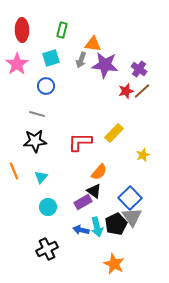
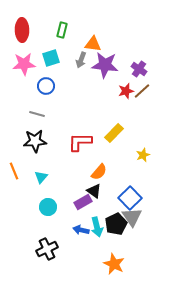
pink star: moved 7 px right; rotated 30 degrees clockwise
